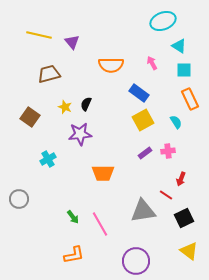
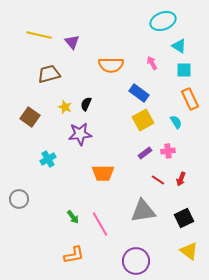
red line: moved 8 px left, 15 px up
